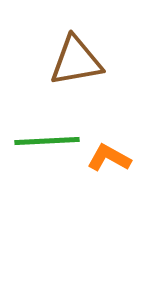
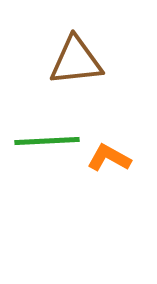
brown triangle: rotated 4 degrees clockwise
